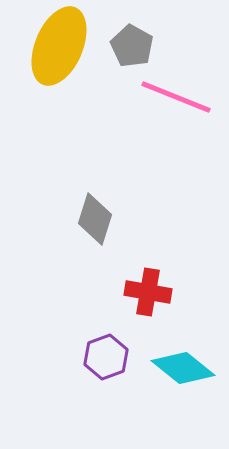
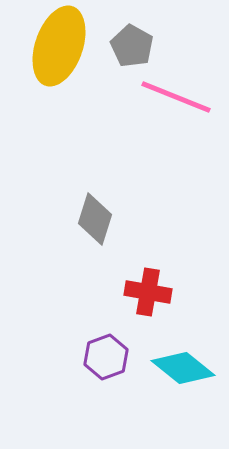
yellow ellipse: rotated 4 degrees counterclockwise
